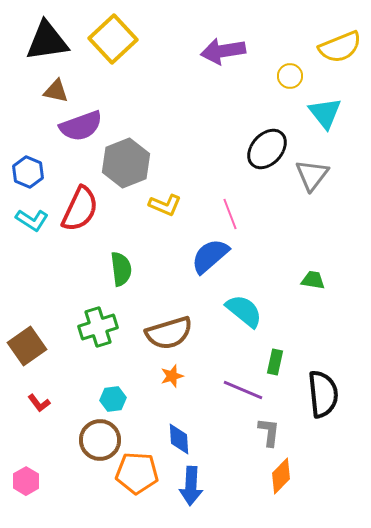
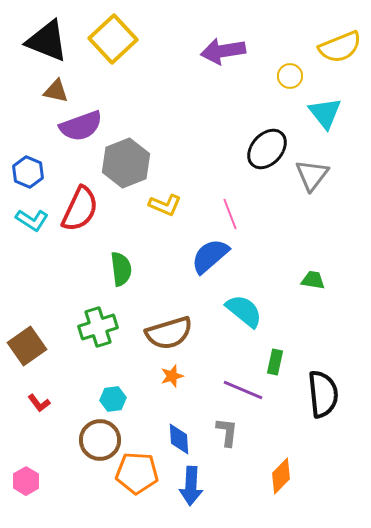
black triangle: rotated 30 degrees clockwise
gray L-shape: moved 42 px left
